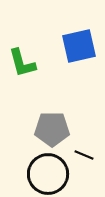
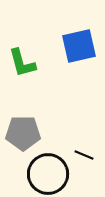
gray pentagon: moved 29 px left, 4 px down
